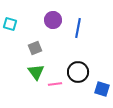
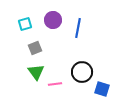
cyan square: moved 15 px right; rotated 32 degrees counterclockwise
black circle: moved 4 px right
